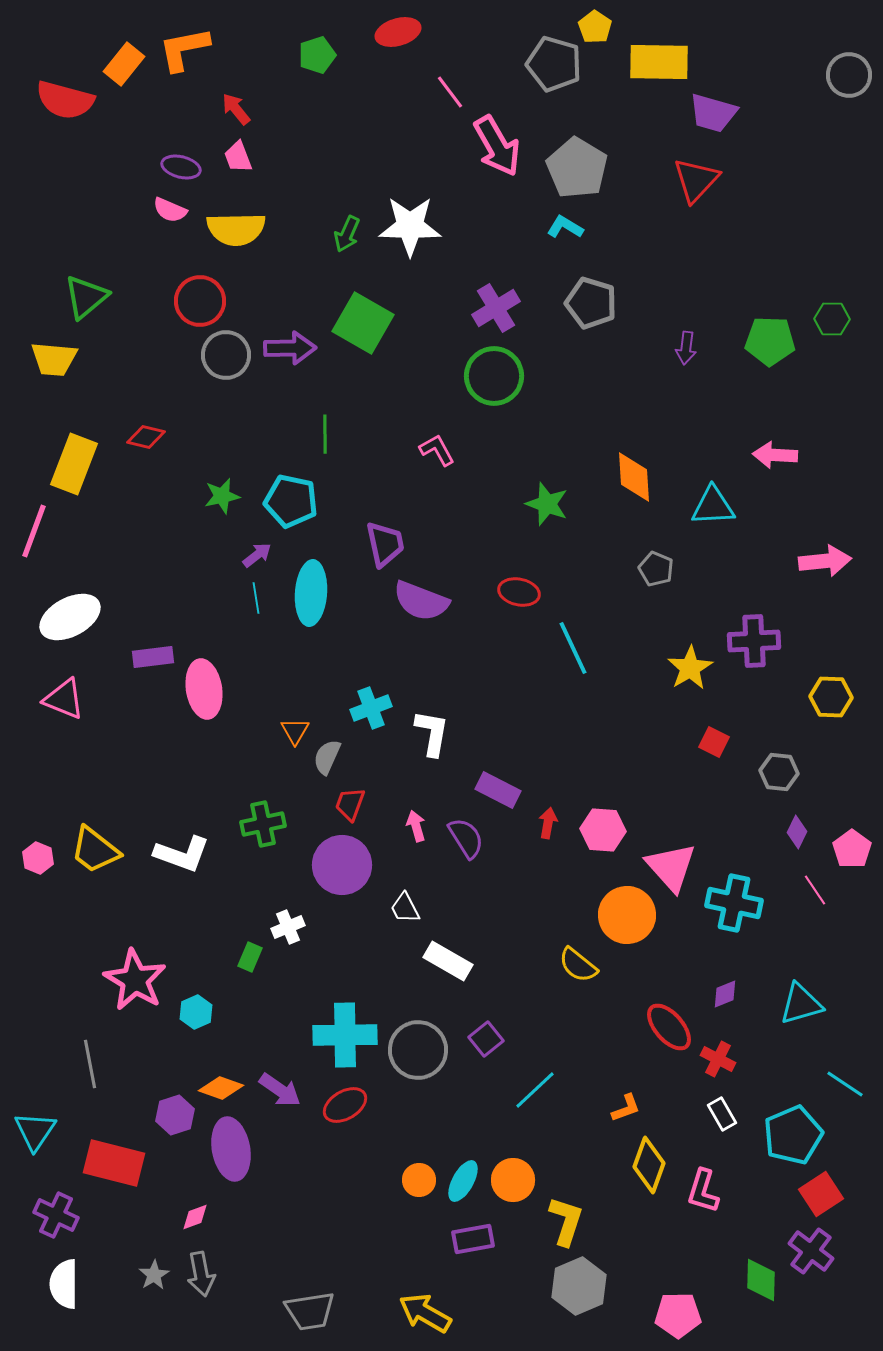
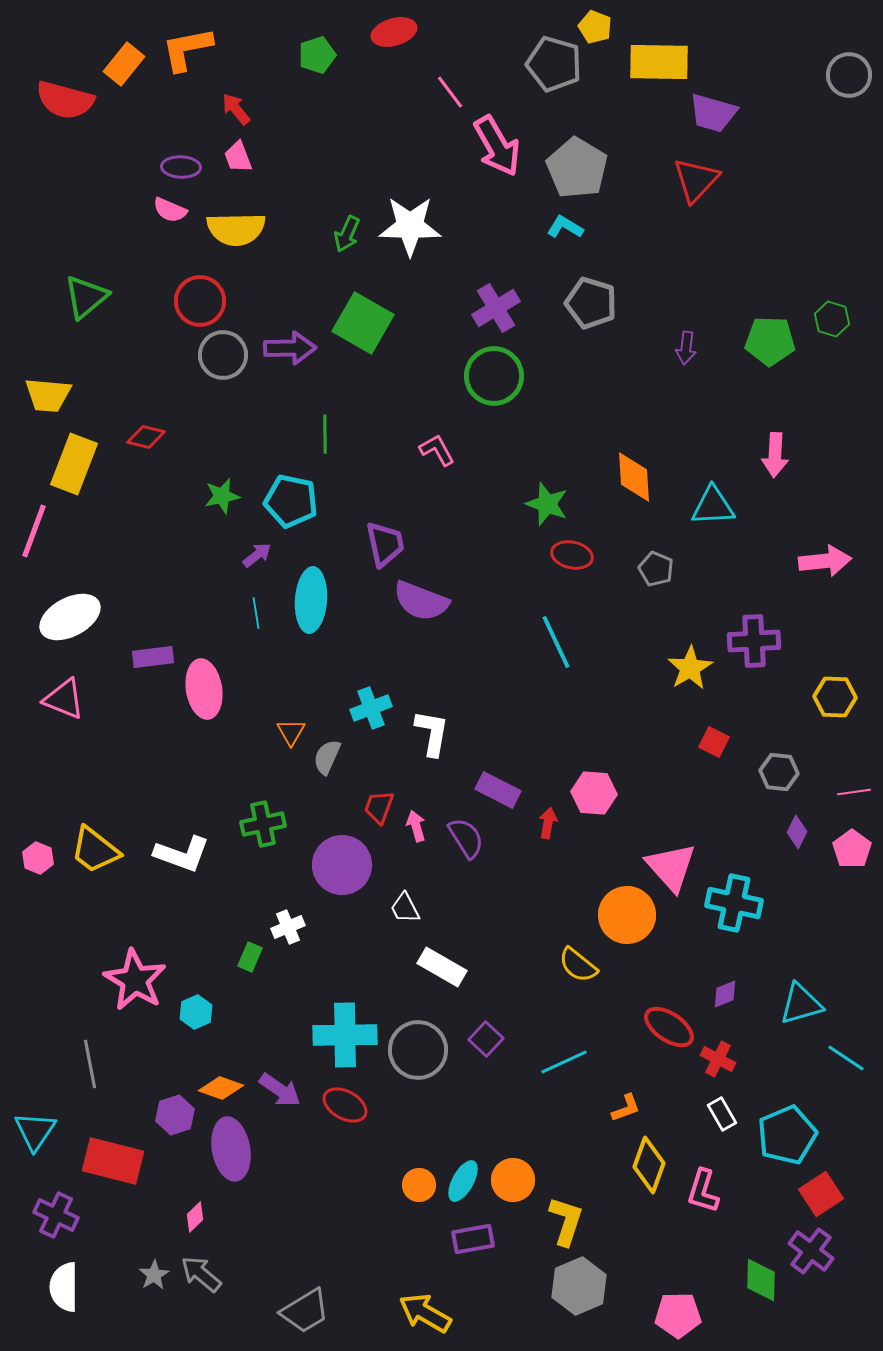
yellow pentagon at (595, 27): rotated 12 degrees counterclockwise
red ellipse at (398, 32): moved 4 px left
orange L-shape at (184, 49): moved 3 px right
purple ellipse at (181, 167): rotated 12 degrees counterclockwise
green hexagon at (832, 319): rotated 16 degrees clockwise
gray circle at (226, 355): moved 3 px left
yellow trapezoid at (54, 359): moved 6 px left, 36 px down
pink arrow at (775, 455): rotated 90 degrees counterclockwise
red ellipse at (519, 592): moved 53 px right, 37 px up
cyan ellipse at (311, 593): moved 7 px down
cyan line at (256, 598): moved 15 px down
cyan line at (573, 648): moved 17 px left, 6 px up
yellow hexagon at (831, 697): moved 4 px right
orange triangle at (295, 731): moved 4 px left, 1 px down
red trapezoid at (350, 804): moved 29 px right, 3 px down
pink hexagon at (603, 830): moved 9 px left, 37 px up
pink line at (815, 890): moved 39 px right, 98 px up; rotated 64 degrees counterclockwise
white rectangle at (448, 961): moved 6 px left, 6 px down
red ellipse at (669, 1027): rotated 15 degrees counterclockwise
purple square at (486, 1039): rotated 8 degrees counterclockwise
cyan line at (845, 1084): moved 1 px right, 26 px up
cyan line at (535, 1090): moved 29 px right, 28 px up; rotated 18 degrees clockwise
red ellipse at (345, 1105): rotated 60 degrees clockwise
cyan pentagon at (793, 1135): moved 6 px left
red rectangle at (114, 1163): moved 1 px left, 2 px up
orange circle at (419, 1180): moved 5 px down
pink diamond at (195, 1217): rotated 24 degrees counterclockwise
gray arrow at (201, 1274): rotated 141 degrees clockwise
white semicircle at (64, 1284): moved 3 px down
gray trapezoid at (310, 1311): moved 5 px left; rotated 22 degrees counterclockwise
